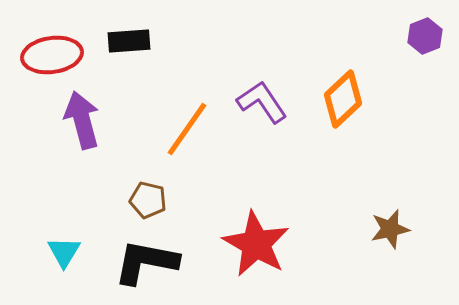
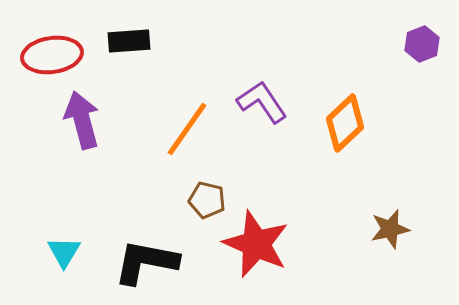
purple hexagon: moved 3 px left, 8 px down
orange diamond: moved 2 px right, 24 px down
brown pentagon: moved 59 px right
red star: rotated 6 degrees counterclockwise
